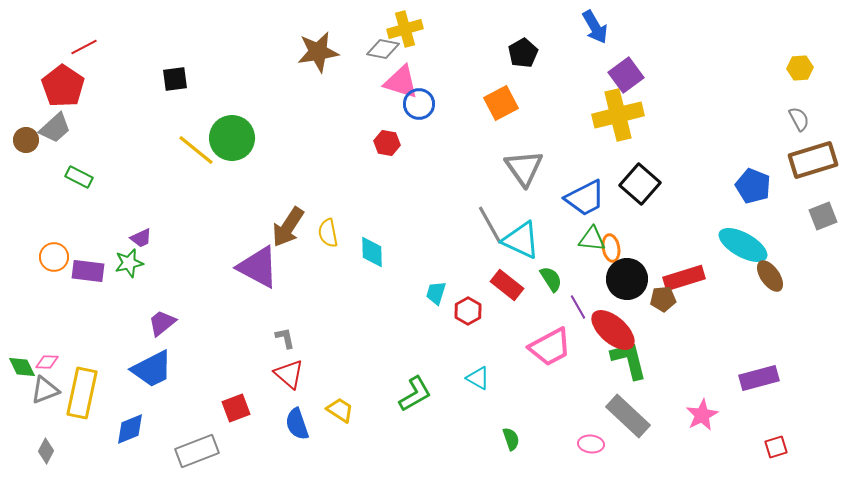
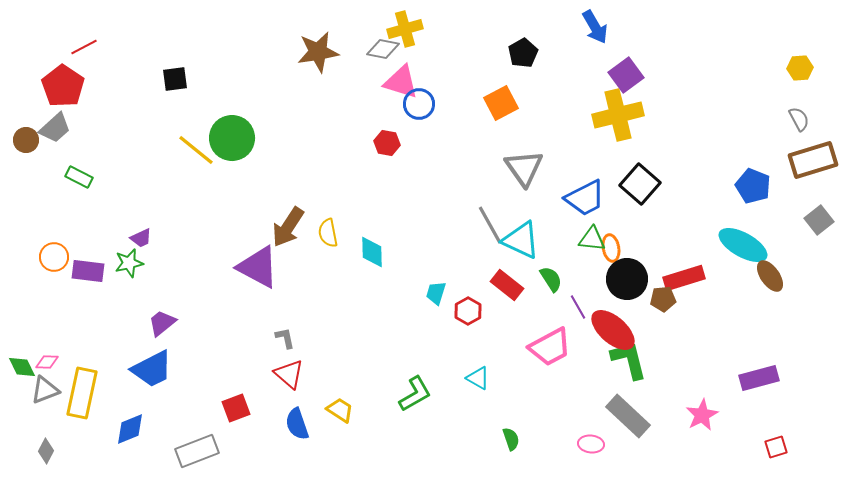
gray square at (823, 216): moved 4 px left, 4 px down; rotated 16 degrees counterclockwise
